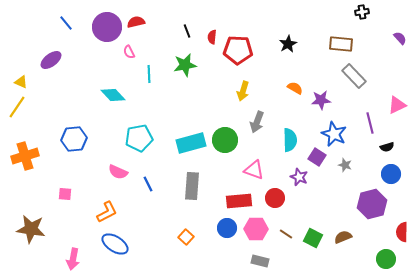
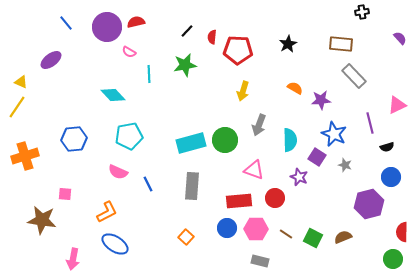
black line at (187, 31): rotated 64 degrees clockwise
pink semicircle at (129, 52): rotated 32 degrees counterclockwise
gray arrow at (257, 122): moved 2 px right, 3 px down
cyan pentagon at (139, 138): moved 10 px left, 2 px up
blue circle at (391, 174): moved 3 px down
purple hexagon at (372, 204): moved 3 px left
brown star at (31, 229): moved 11 px right, 9 px up
green circle at (386, 259): moved 7 px right
